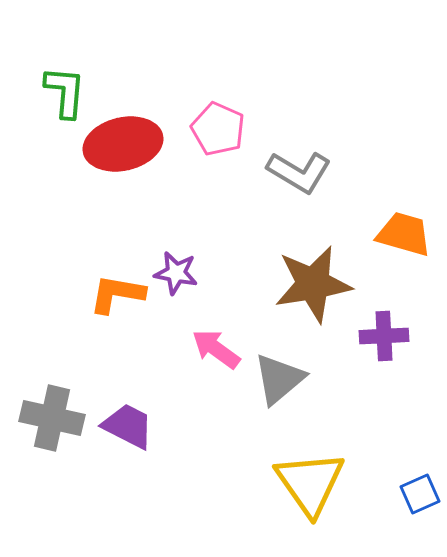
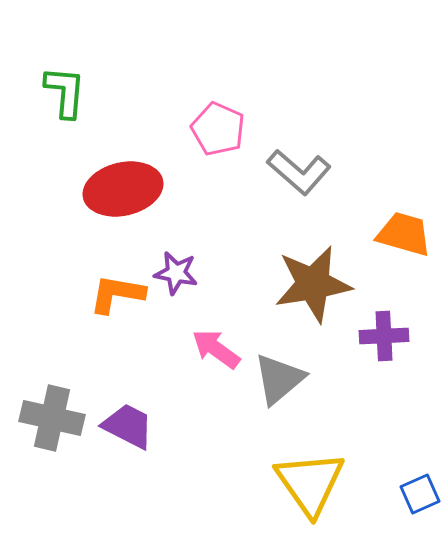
red ellipse: moved 45 px down
gray L-shape: rotated 10 degrees clockwise
